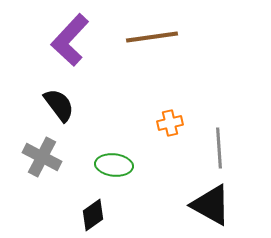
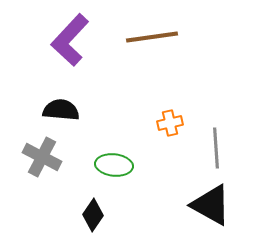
black semicircle: moved 2 px right, 5 px down; rotated 48 degrees counterclockwise
gray line: moved 3 px left
black diamond: rotated 20 degrees counterclockwise
